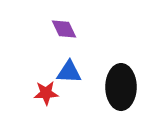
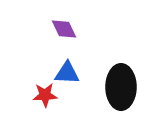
blue triangle: moved 2 px left, 1 px down
red star: moved 1 px left, 2 px down
